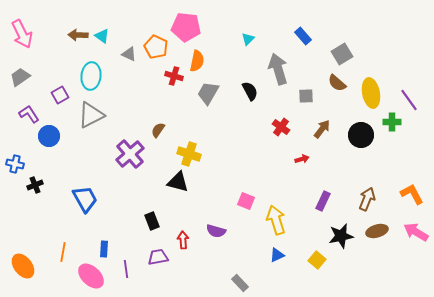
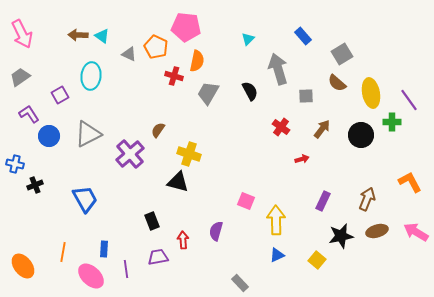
gray triangle at (91, 115): moved 3 px left, 19 px down
orange L-shape at (412, 194): moved 2 px left, 12 px up
yellow arrow at (276, 220): rotated 16 degrees clockwise
purple semicircle at (216, 231): rotated 90 degrees clockwise
